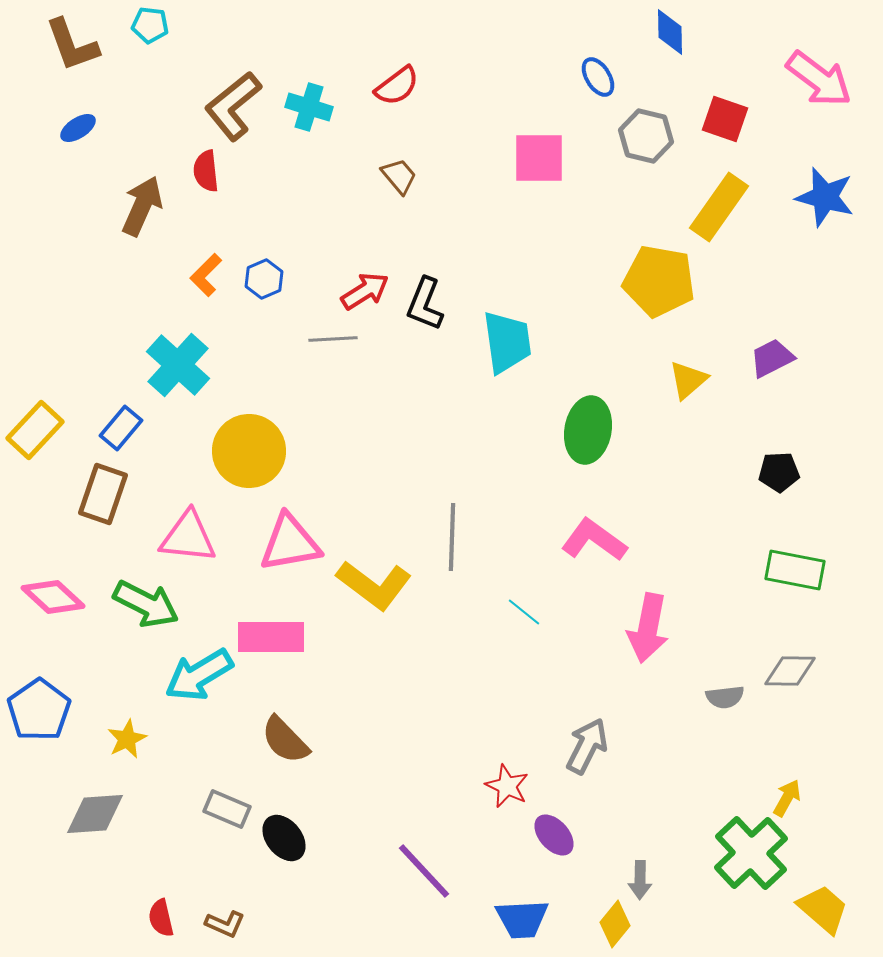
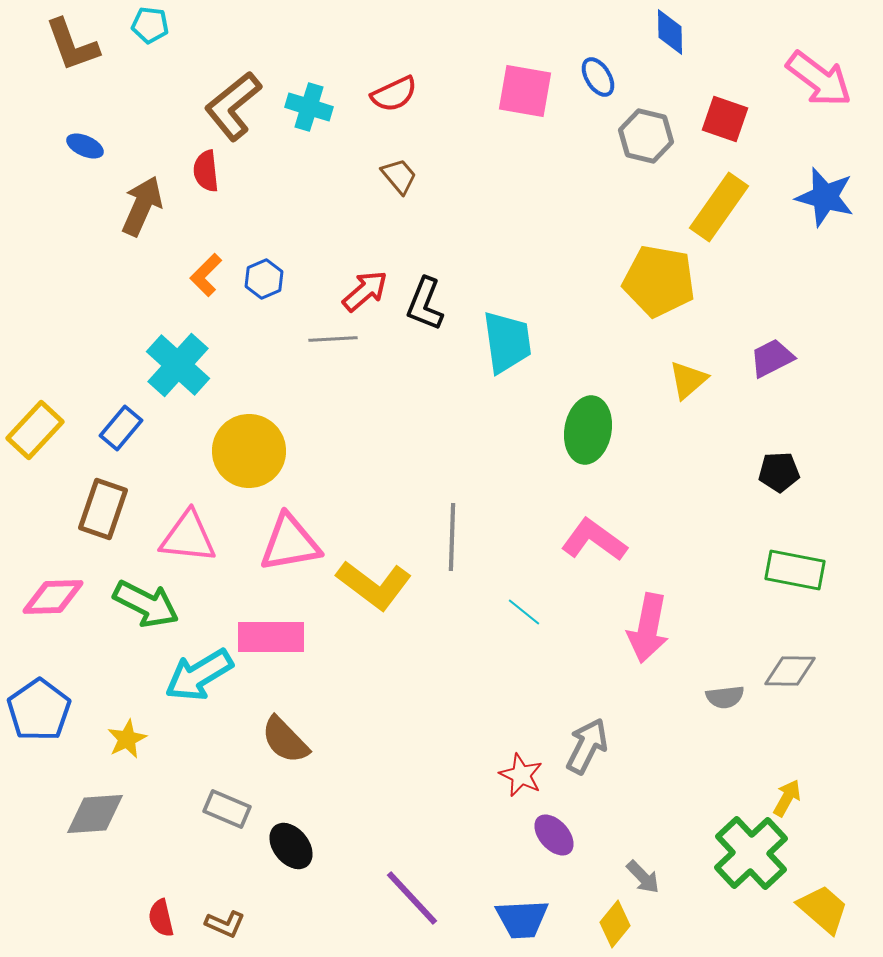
red semicircle at (397, 86): moved 3 px left, 8 px down; rotated 12 degrees clockwise
blue ellipse at (78, 128): moved 7 px right, 18 px down; rotated 57 degrees clockwise
pink square at (539, 158): moved 14 px left, 67 px up; rotated 10 degrees clockwise
red arrow at (365, 291): rotated 9 degrees counterclockwise
brown rectangle at (103, 494): moved 15 px down
pink diamond at (53, 597): rotated 44 degrees counterclockwise
red star at (507, 786): moved 14 px right, 11 px up
black ellipse at (284, 838): moved 7 px right, 8 px down
purple line at (424, 871): moved 12 px left, 27 px down
gray arrow at (640, 880): moved 3 px right, 3 px up; rotated 45 degrees counterclockwise
